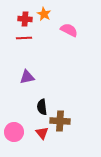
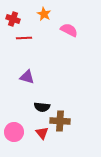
red cross: moved 12 px left; rotated 16 degrees clockwise
purple triangle: rotated 28 degrees clockwise
black semicircle: rotated 77 degrees counterclockwise
